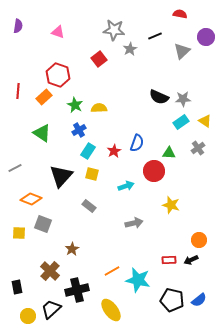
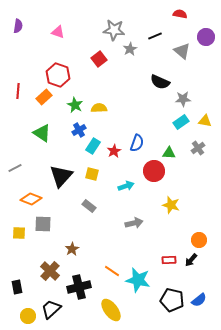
gray triangle at (182, 51): rotated 36 degrees counterclockwise
black semicircle at (159, 97): moved 1 px right, 15 px up
yellow triangle at (205, 121): rotated 24 degrees counterclockwise
cyan rectangle at (88, 151): moved 5 px right, 5 px up
gray square at (43, 224): rotated 18 degrees counterclockwise
black arrow at (191, 260): rotated 24 degrees counterclockwise
orange line at (112, 271): rotated 63 degrees clockwise
black cross at (77, 290): moved 2 px right, 3 px up
